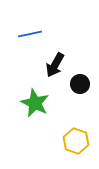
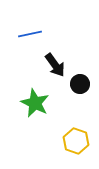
black arrow: rotated 65 degrees counterclockwise
